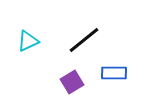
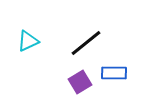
black line: moved 2 px right, 3 px down
purple square: moved 8 px right
